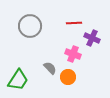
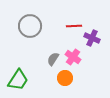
red line: moved 3 px down
pink cross: moved 3 px down; rotated 14 degrees clockwise
gray semicircle: moved 3 px right, 9 px up; rotated 104 degrees counterclockwise
orange circle: moved 3 px left, 1 px down
